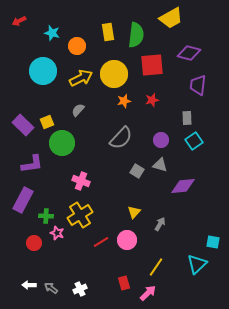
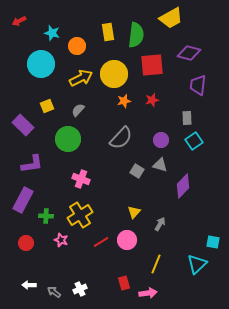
cyan circle at (43, 71): moved 2 px left, 7 px up
yellow square at (47, 122): moved 16 px up
green circle at (62, 143): moved 6 px right, 4 px up
pink cross at (81, 181): moved 2 px up
purple diamond at (183, 186): rotated 40 degrees counterclockwise
pink star at (57, 233): moved 4 px right, 7 px down
red circle at (34, 243): moved 8 px left
yellow line at (156, 267): moved 3 px up; rotated 12 degrees counterclockwise
gray arrow at (51, 288): moved 3 px right, 4 px down
pink arrow at (148, 293): rotated 36 degrees clockwise
